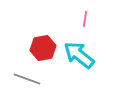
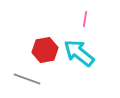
red hexagon: moved 2 px right, 2 px down
cyan arrow: moved 2 px up
